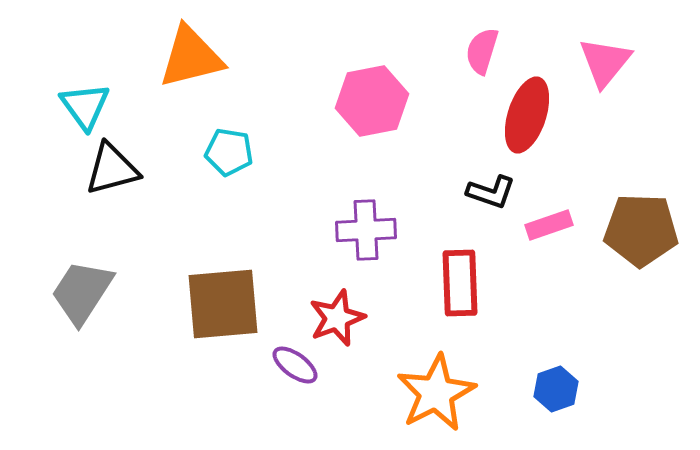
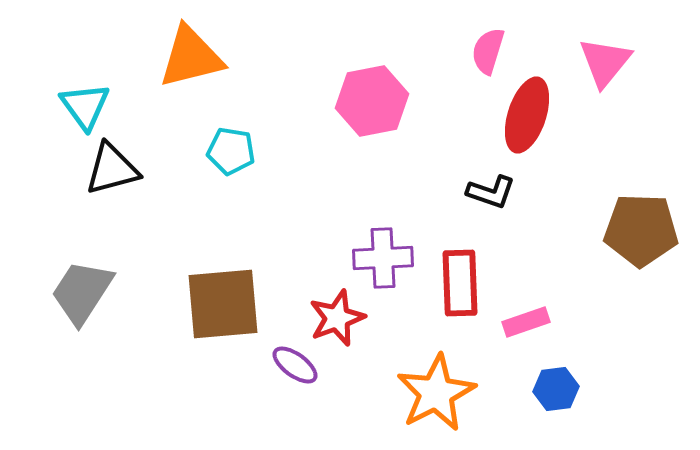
pink semicircle: moved 6 px right
cyan pentagon: moved 2 px right, 1 px up
pink rectangle: moved 23 px left, 97 px down
purple cross: moved 17 px right, 28 px down
blue hexagon: rotated 12 degrees clockwise
